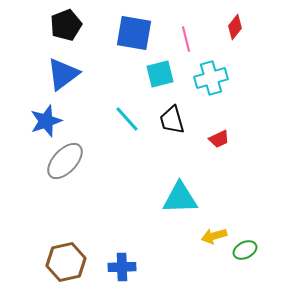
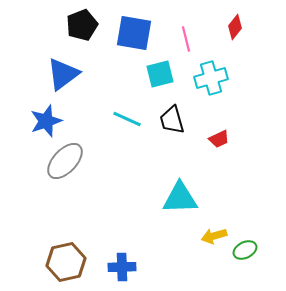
black pentagon: moved 16 px right
cyan line: rotated 24 degrees counterclockwise
